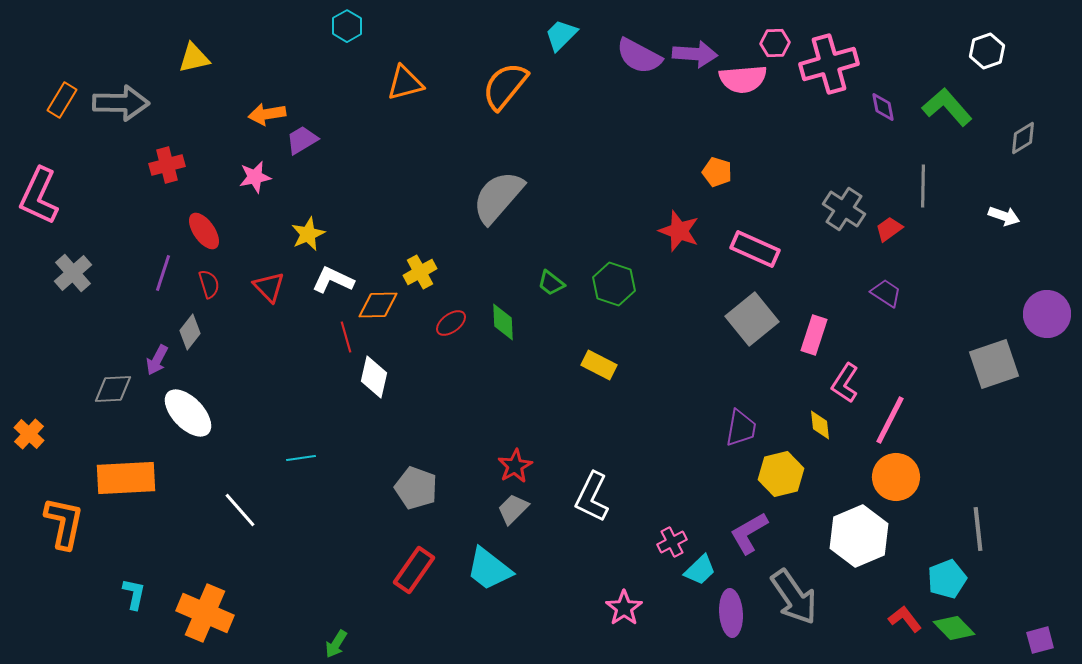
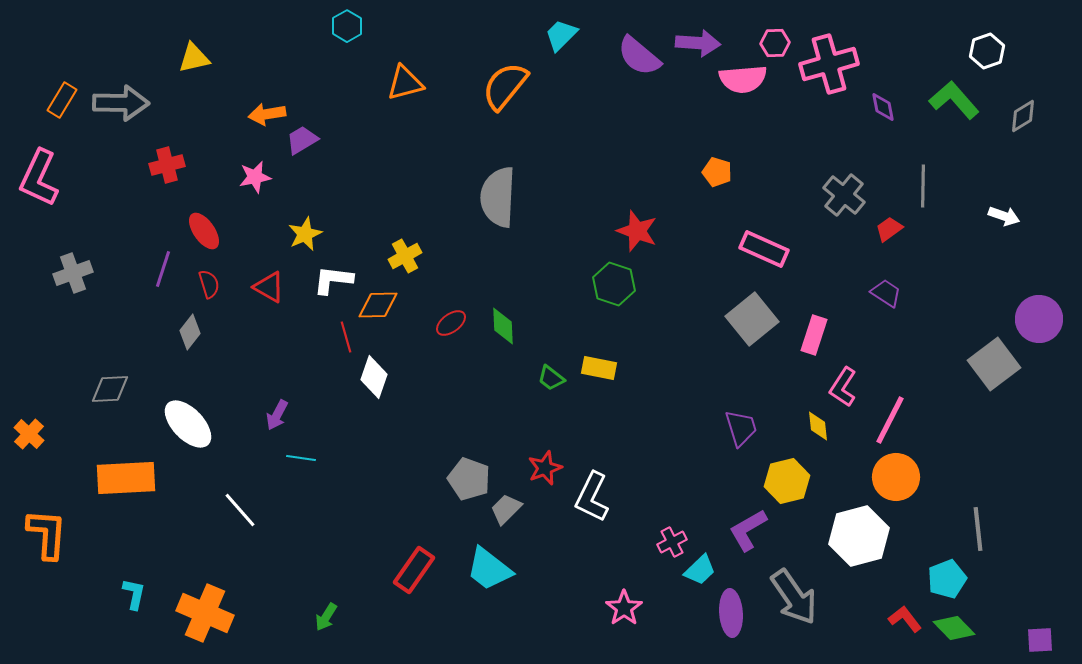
purple arrow at (695, 54): moved 3 px right, 11 px up
purple semicircle at (639, 56): rotated 12 degrees clockwise
green L-shape at (947, 107): moved 7 px right, 7 px up
gray diamond at (1023, 138): moved 22 px up
pink L-shape at (39, 196): moved 18 px up
gray semicircle at (498, 197): rotated 38 degrees counterclockwise
gray cross at (844, 209): moved 14 px up; rotated 6 degrees clockwise
red star at (679, 231): moved 42 px left
yellow star at (308, 234): moved 3 px left
pink rectangle at (755, 249): moved 9 px right
yellow cross at (420, 272): moved 15 px left, 16 px up
gray cross at (73, 273): rotated 21 degrees clockwise
purple line at (163, 273): moved 4 px up
white L-shape at (333, 280): rotated 18 degrees counterclockwise
green trapezoid at (551, 283): moved 95 px down
red triangle at (269, 287): rotated 16 degrees counterclockwise
purple circle at (1047, 314): moved 8 px left, 5 px down
green diamond at (503, 322): moved 4 px down
purple arrow at (157, 360): moved 120 px right, 55 px down
gray square at (994, 364): rotated 18 degrees counterclockwise
yellow rectangle at (599, 365): moved 3 px down; rotated 16 degrees counterclockwise
white diamond at (374, 377): rotated 6 degrees clockwise
pink L-shape at (845, 383): moved 2 px left, 4 px down
gray diamond at (113, 389): moved 3 px left
white ellipse at (188, 413): moved 11 px down
yellow diamond at (820, 425): moved 2 px left, 1 px down
purple trapezoid at (741, 428): rotated 27 degrees counterclockwise
cyan line at (301, 458): rotated 16 degrees clockwise
red star at (515, 466): moved 30 px right, 2 px down; rotated 8 degrees clockwise
yellow hexagon at (781, 474): moved 6 px right, 7 px down
gray pentagon at (416, 488): moved 53 px right, 9 px up
gray trapezoid at (513, 509): moved 7 px left
orange L-shape at (64, 523): moved 17 px left, 11 px down; rotated 8 degrees counterclockwise
purple L-shape at (749, 533): moved 1 px left, 3 px up
white hexagon at (859, 536): rotated 8 degrees clockwise
purple square at (1040, 640): rotated 12 degrees clockwise
green arrow at (336, 644): moved 10 px left, 27 px up
